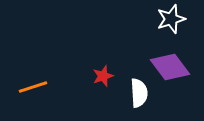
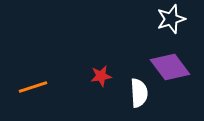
red star: moved 2 px left; rotated 10 degrees clockwise
